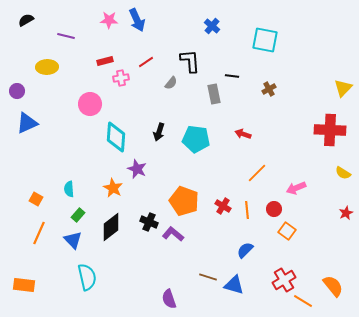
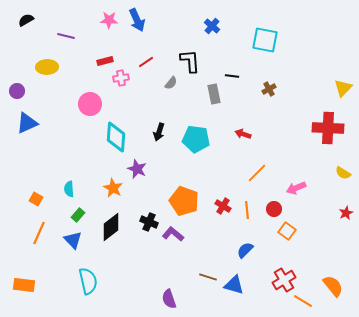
red cross at (330, 130): moved 2 px left, 2 px up
cyan semicircle at (87, 277): moved 1 px right, 4 px down
